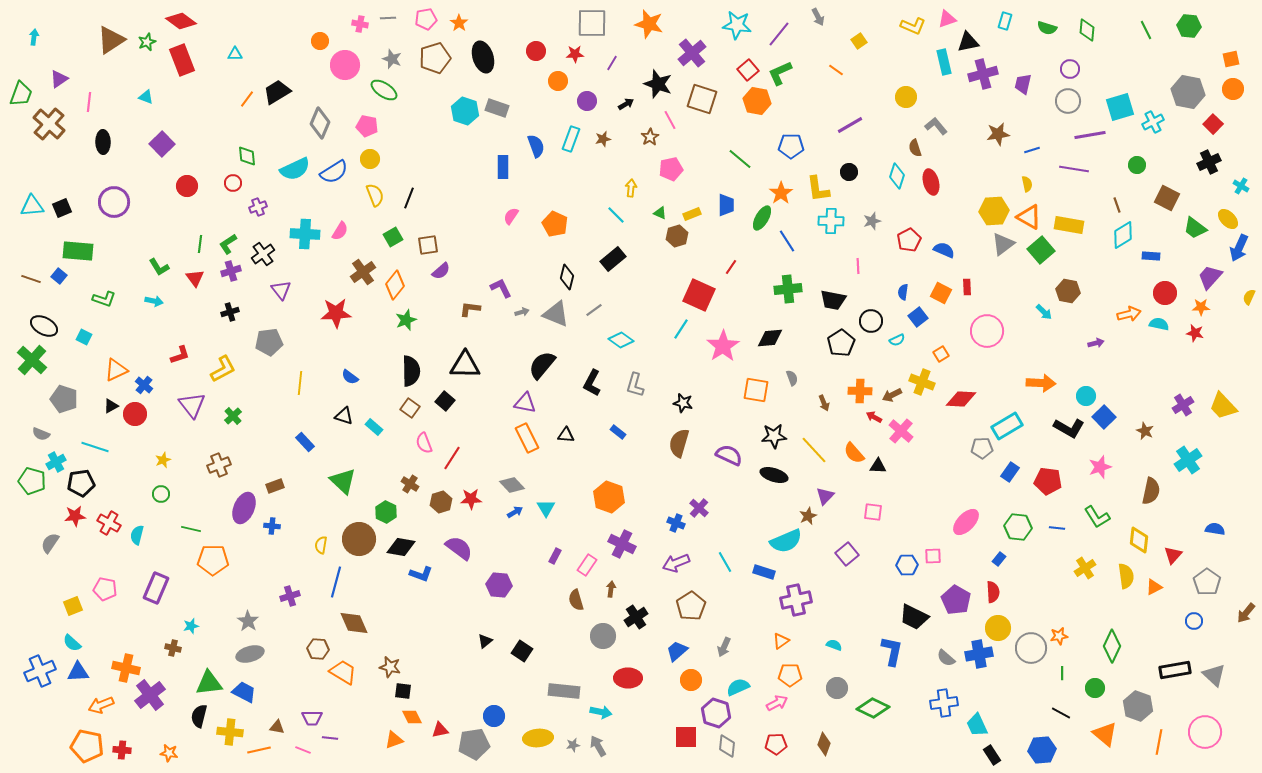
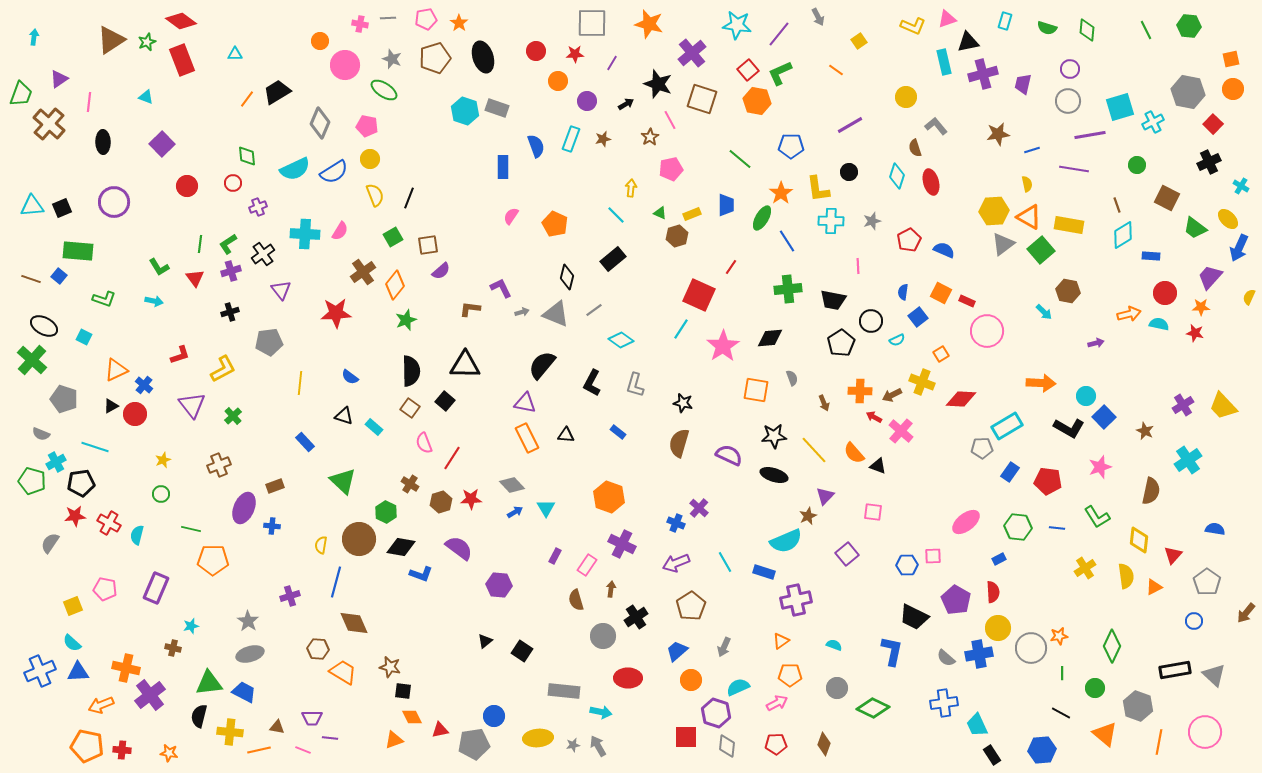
red rectangle at (967, 287): moved 14 px down; rotated 63 degrees counterclockwise
black triangle at (878, 466): rotated 18 degrees clockwise
pink ellipse at (966, 522): rotated 8 degrees clockwise
blue rectangle at (999, 559): rotated 24 degrees clockwise
